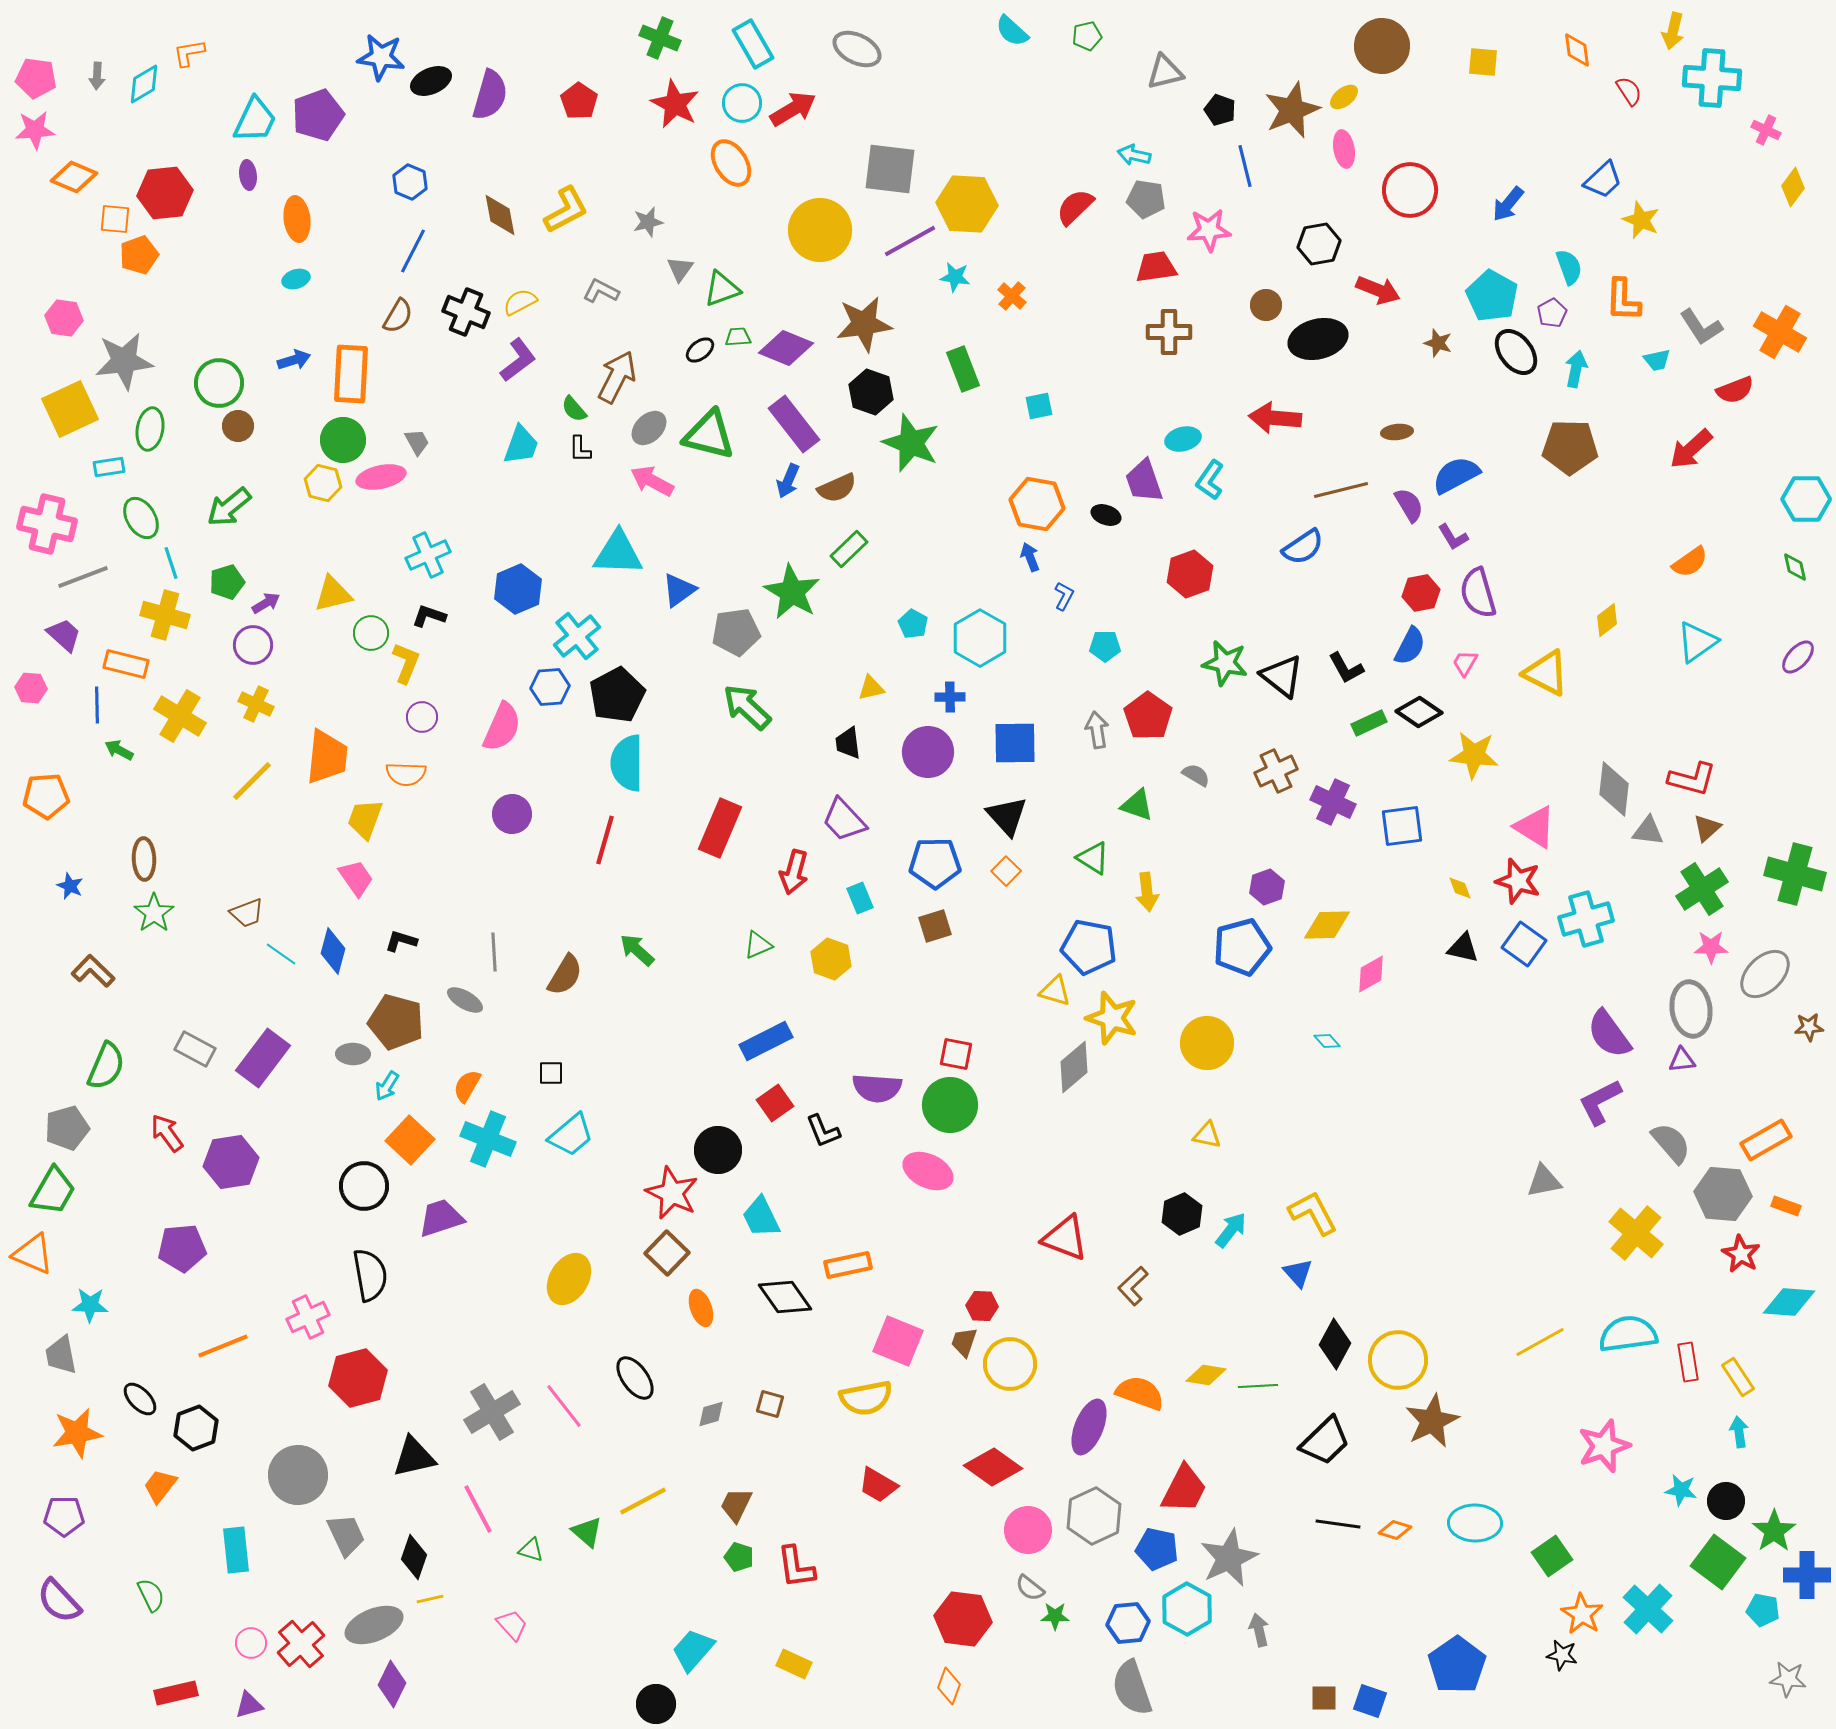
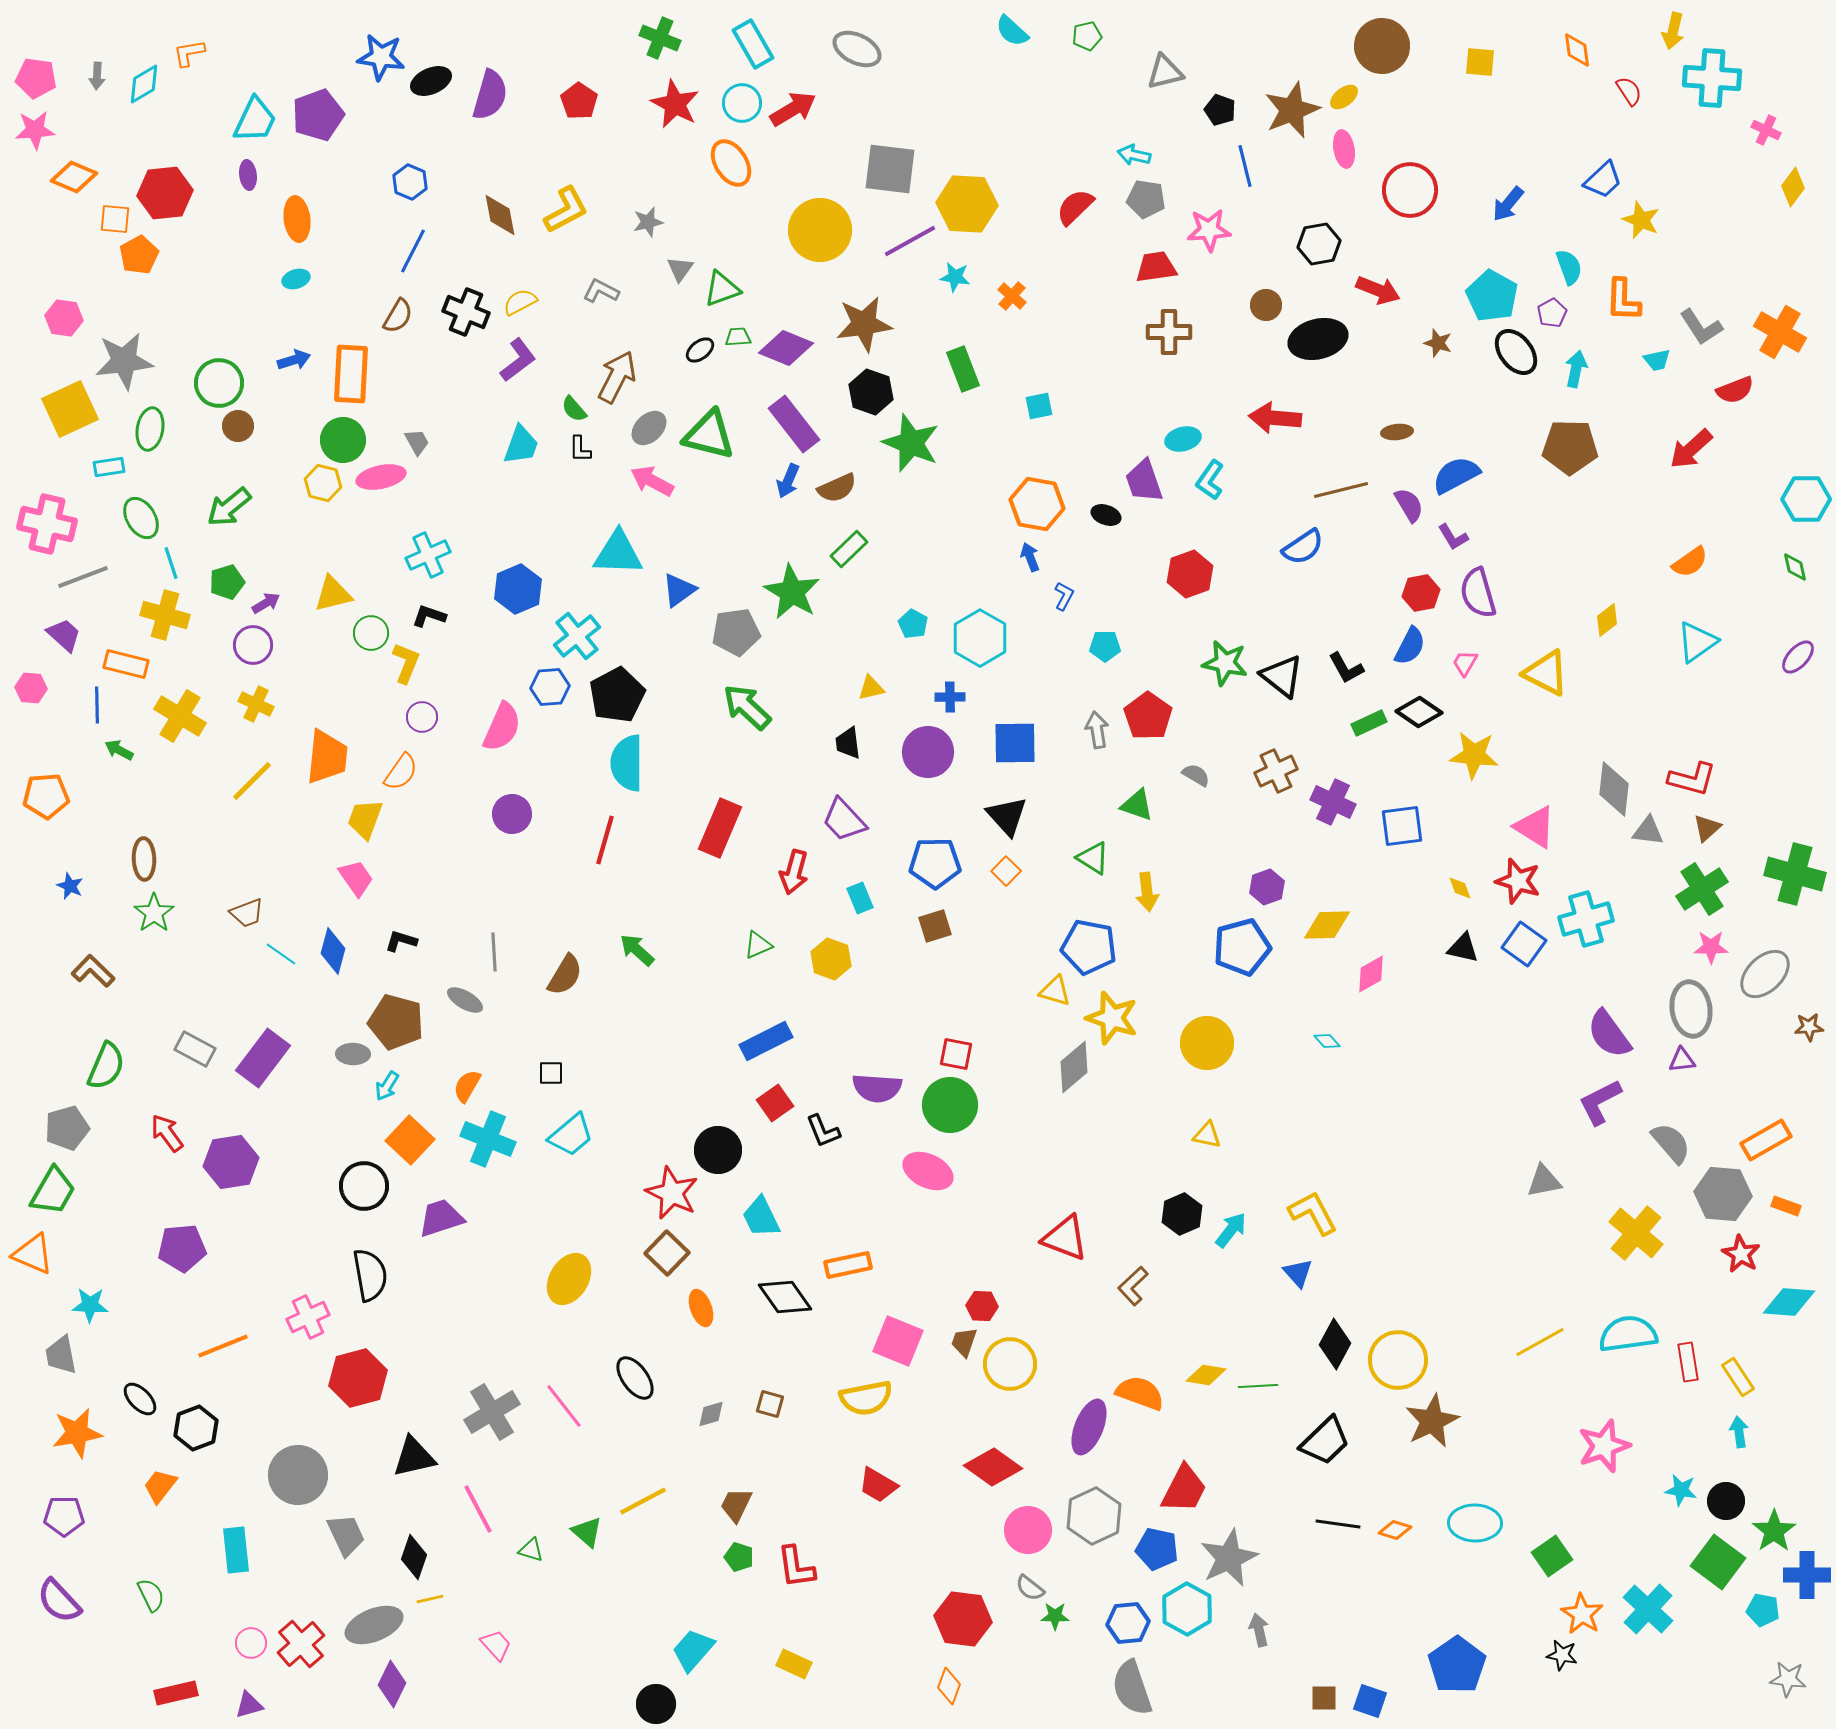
yellow square at (1483, 62): moved 3 px left
orange pentagon at (139, 255): rotated 9 degrees counterclockwise
orange semicircle at (406, 774): moved 5 px left, 2 px up; rotated 57 degrees counterclockwise
pink trapezoid at (512, 1625): moved 16 px left, 20 px down
